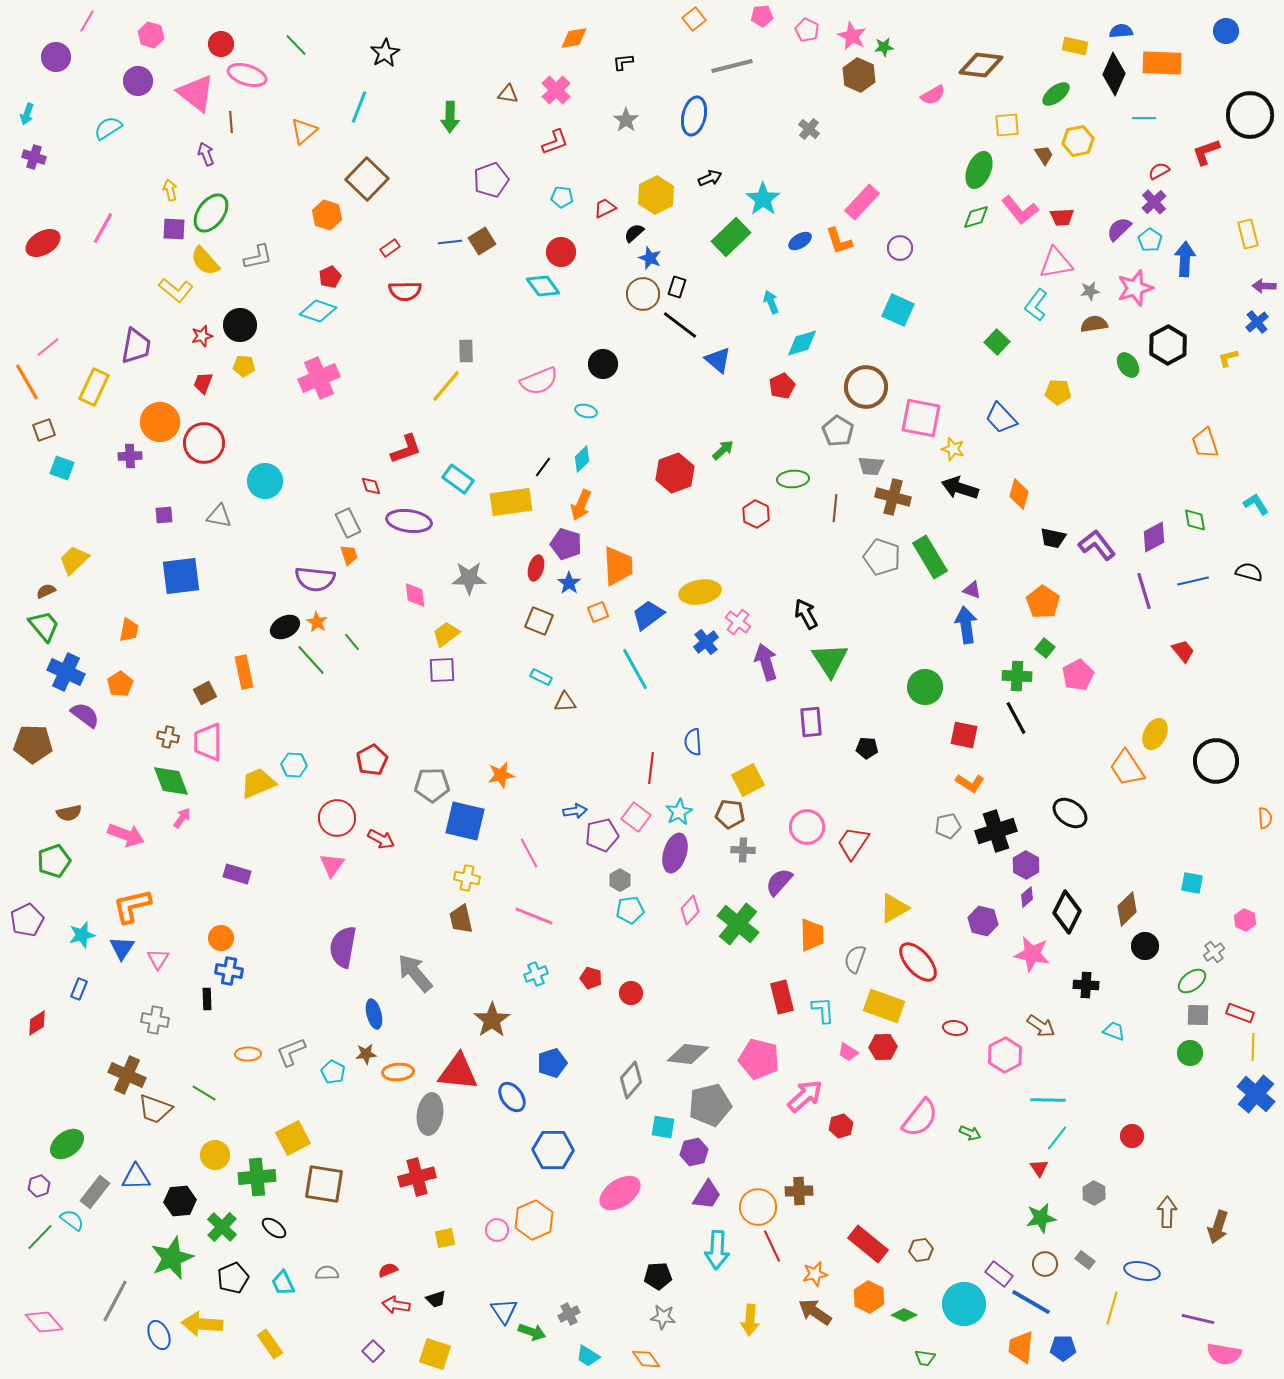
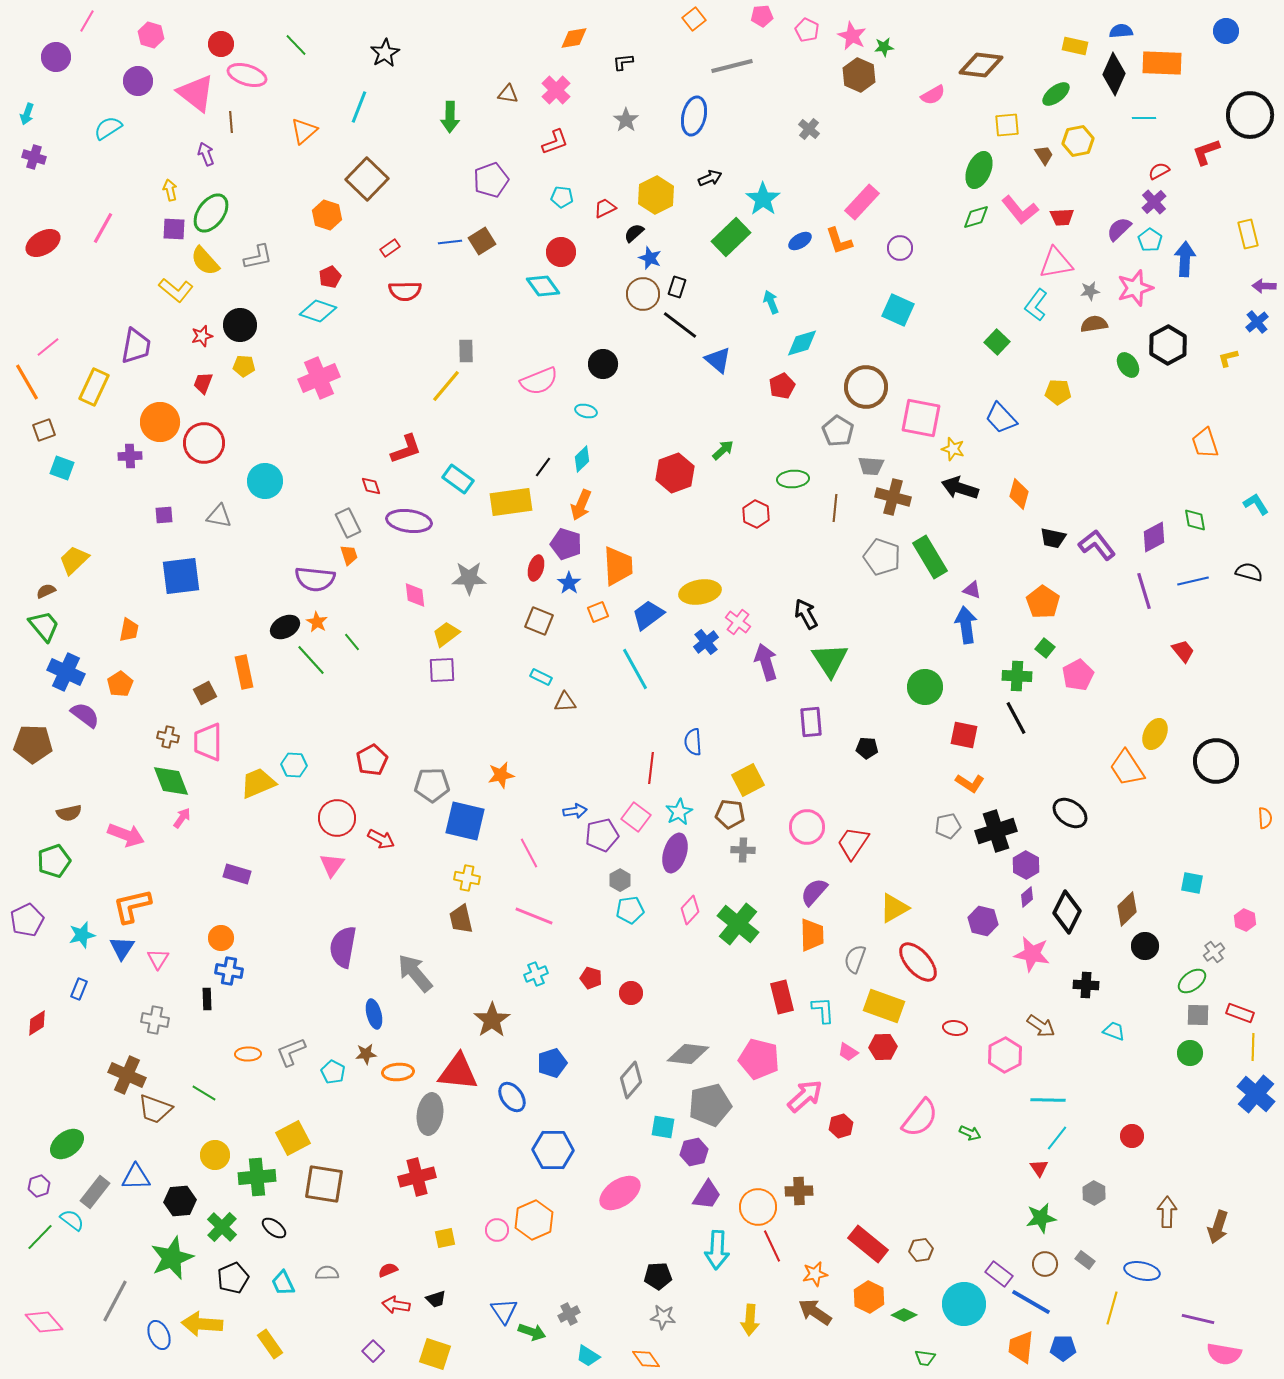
purple semicircle at (779, 882): moved 35 px right, 10 px down
